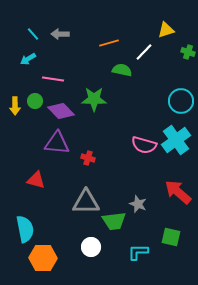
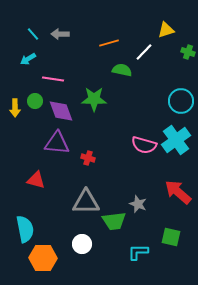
yellow arrow: moved 2 px down
purple diamond: rotated 24 degrees clockwise
white circle: moved 9 px left, 3 px up
